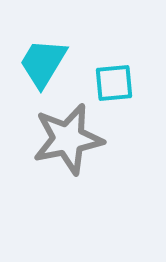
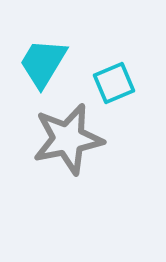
cyan square: rotated 18 degrees counterclockwise
